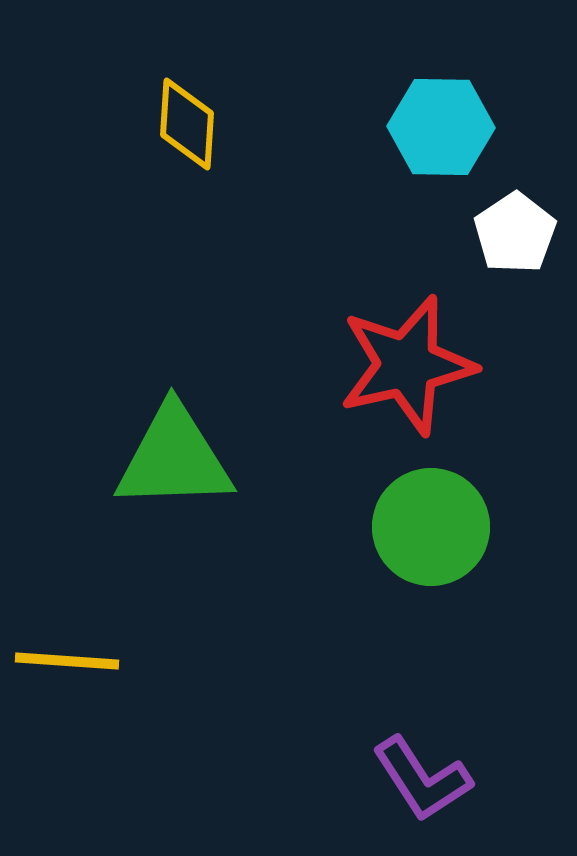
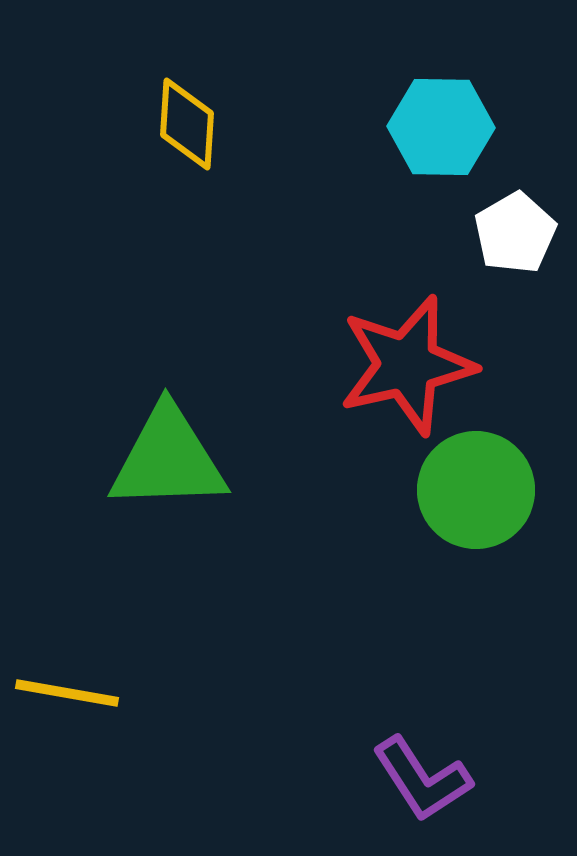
white pentagon: rotated 4 degrees clockwise
green triangle: moved 6 px left, 1 px down
green circle: moved 45 px right, 37 px up
yellow line: moved 32 px down; rotated 6 degrees clockwise
